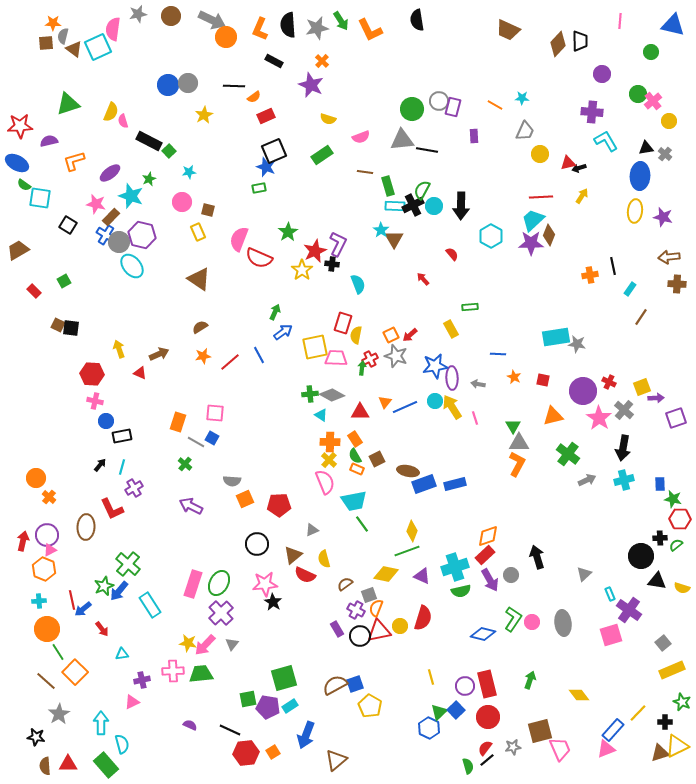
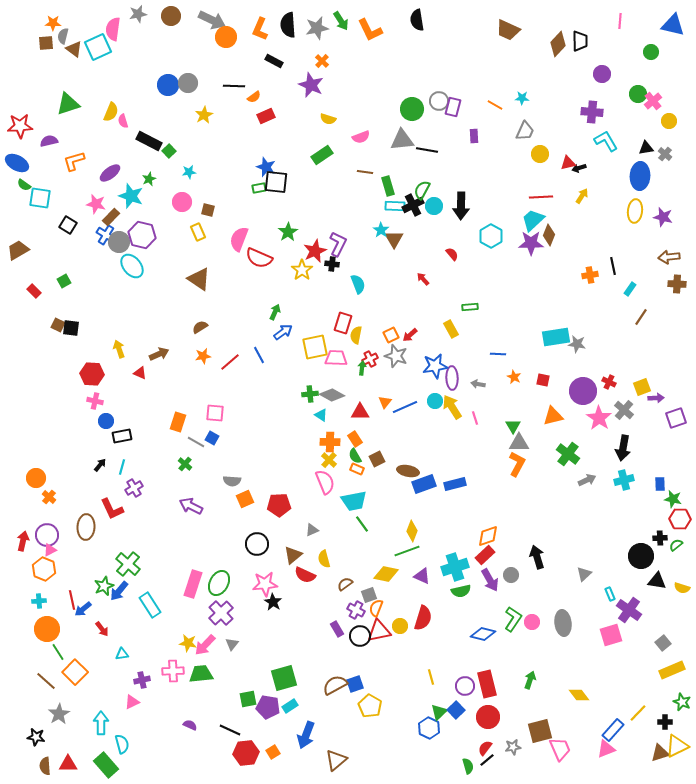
black square at (274, 151): moved 2 px right, 31 px down; rotated 30 degrees clockwise
